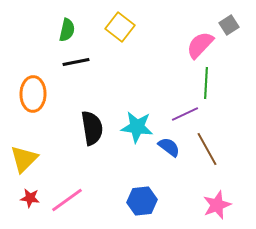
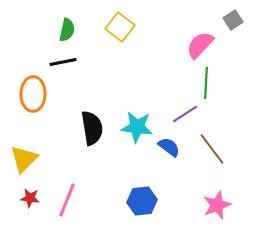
gray square: moved 4 px right, 5 px up
black line: moved 13 px left
purple line: rotated 8 degrees counterclockwise
brown line: moved 5 px right; rotated 8 degrees counterclockwise
pink line: rotated 32 degrees counterclockwise
